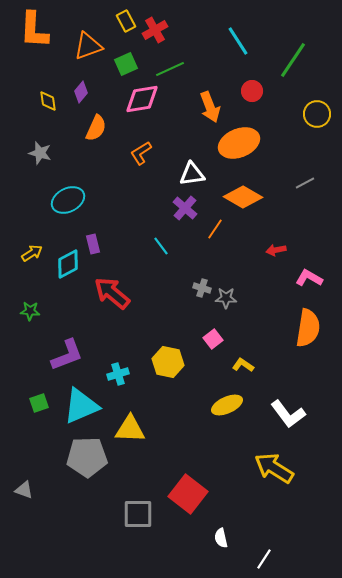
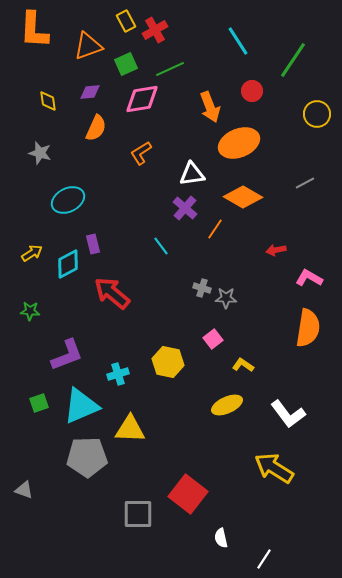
purple diamond at (81, 92): moved 9 px right; rotated 45 degrees clockwise
